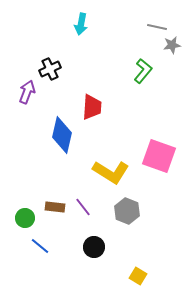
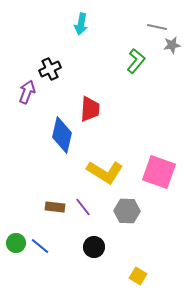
green L-shape: moved 7 px left, 10 px up
red trapezoid: moved 2 px left, 2 px down
pink square: moved 16 px down
yellow L-shape: moved 6 px left
gray hexagon: rotated 20 degrees counterclockwise
green circle: moved 9 px left, 25 px down
